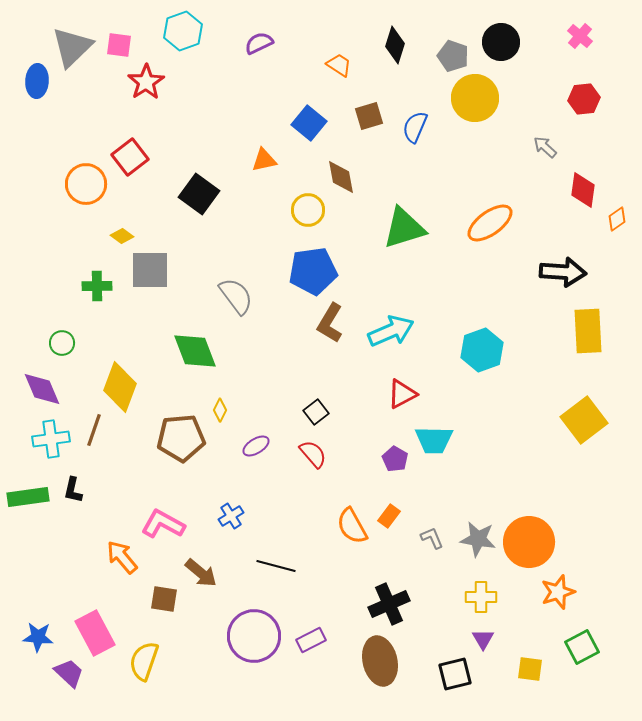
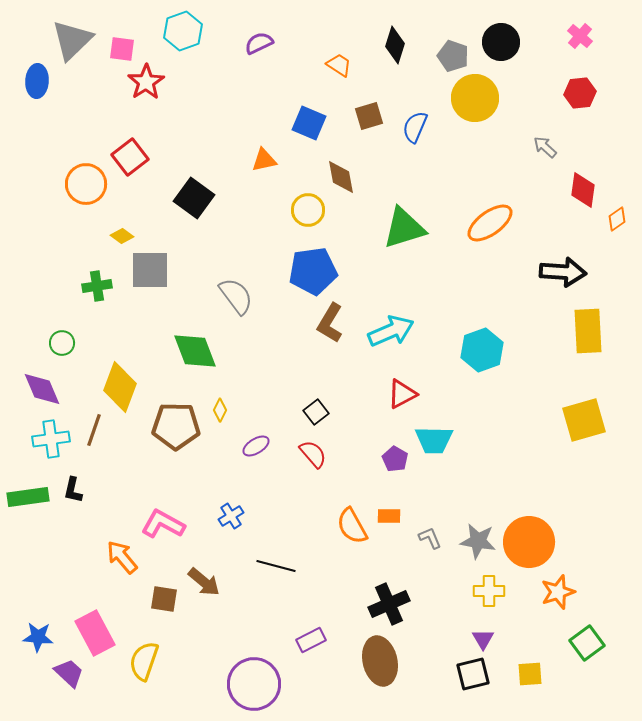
pink square at (119, 45): moved 3 px right, 4 px down
gray triangle at (72, 47): moved 7 px up
red hexagon at (584, 99): moved 4 px left, 6 px up
blue square at (309, 123): rotated 16 degrees counterclockwise
black square at (199, 194): moved 5 px left, 4 px down
green cross at (97, 286): rotated 8 degrees counterclockwise
yellow square at (584, 420): rotated 21 degrees clockwise
brown pentagon at (181, 438): moved 5 px left, 12 px up; rotated 6 degrees clockwise
orange rectangle at (389, 516): rotated 55 degrees clockwise
gray L-shape at (432, 538): moved 2 px left
gray star at (478, 539): moved 2 px down
brown arrow at (201, 573): moved 3 px right, 9 px down
yellow cross at (481, 597): moved 8 px right, 6 px up
purple circle at (254, 636): moved 48 px down
green square at (582, 647): moved 5 px right, 4 px up; rotated 8 degrees counterclockwise
yellow square at (530, 669): moved 5 px down; rotated 12 degrees counterclockwise
black square at (455, 674): moved 18 px right
